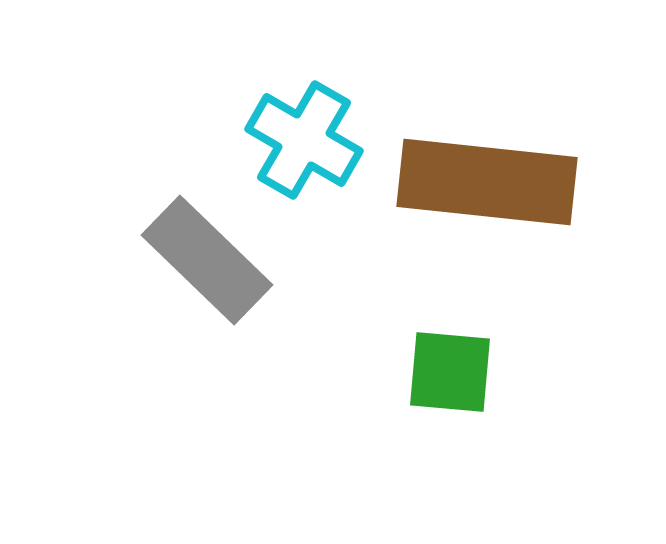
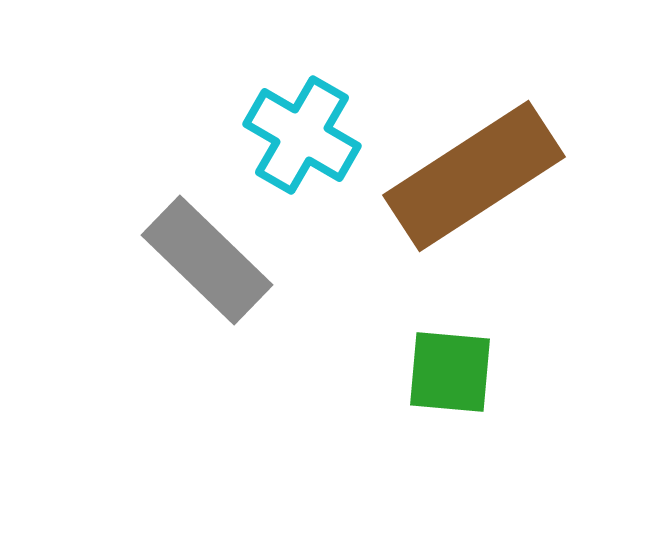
cyan cross: moved 2 px left, 5 px up
brown rectangle: moved 13 px left, 6 px up; rotated 39 degrees counterclockwise
